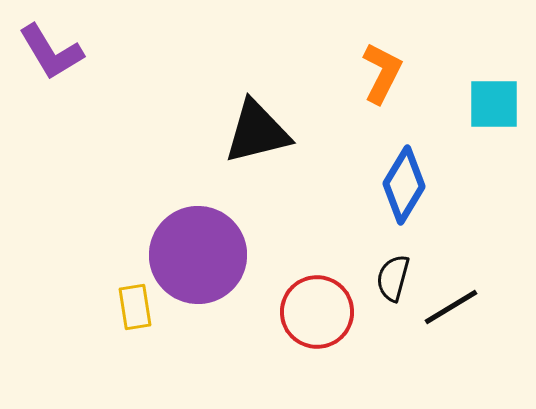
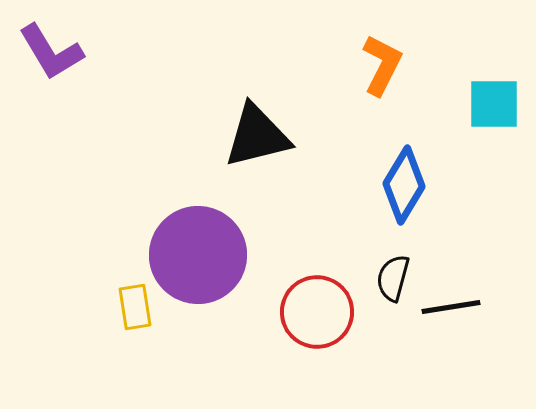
orange L-shape: moved 8 px up
black triangle: moved 4 px down
black line: rotated 22 degrees clockwise
